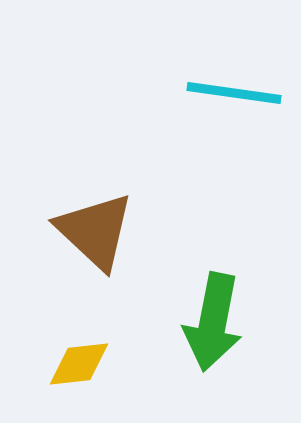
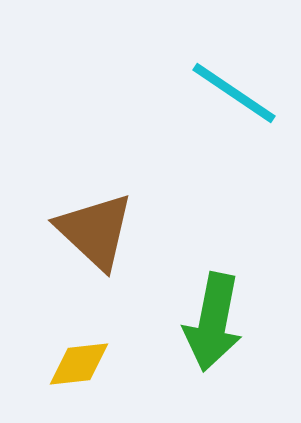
cyan line: rotated 26 degrees clockwise
